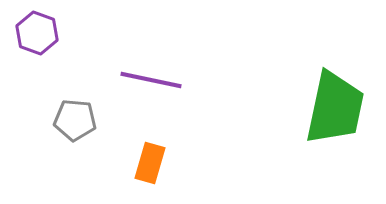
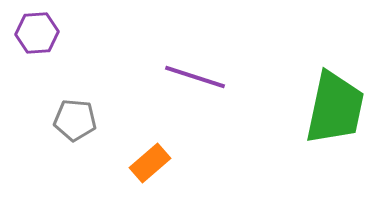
purple hexagon: rotated 24 degrees counterclockwise
purple line: moved 44 px right, 3 px up; rotated 6 degrees clockwise
orange rectangle: rotated 33 degrees clockwise
